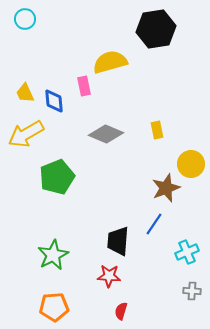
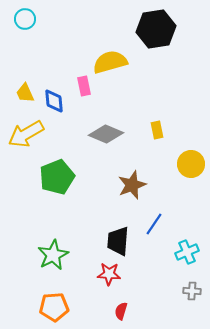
brown star: moved 34 px left, 3 px up
red star: moved 2 px up
